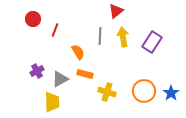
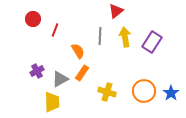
yellow arrow: moved 2 px right
orange semicircle: moved 1 px up
orange rectangle: moved 3 px left, 1 px up; rotated 70 degrees counterclockwise
